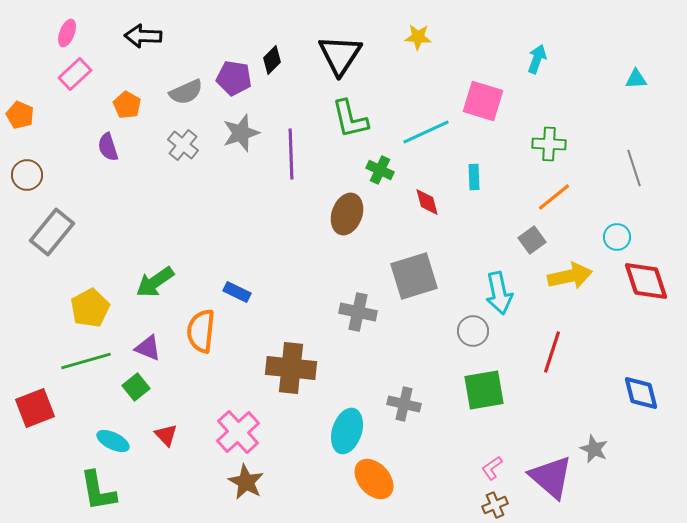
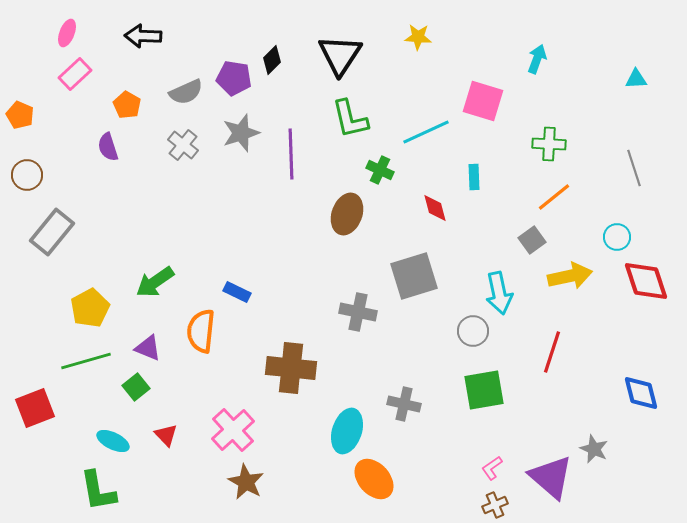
red diamond at (427, 202): moved 8 px right, 6 px down
pink cross at (238, 432): moved 5 px left, 2 px up
